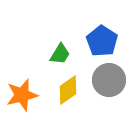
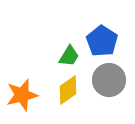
green trapezoid: moved 9 px right, 2 px down
